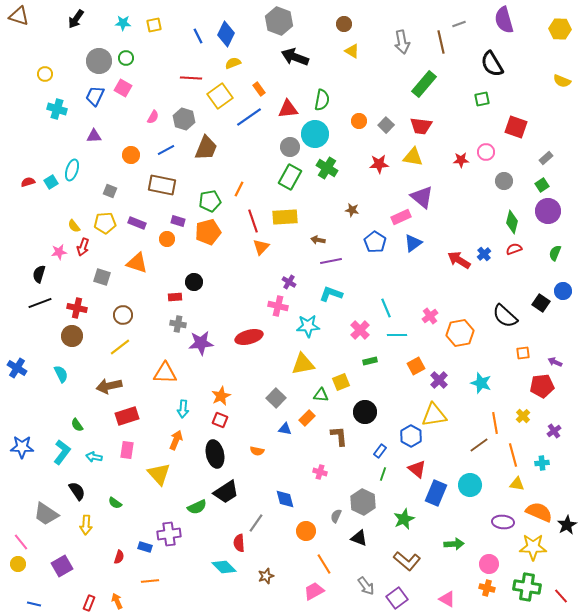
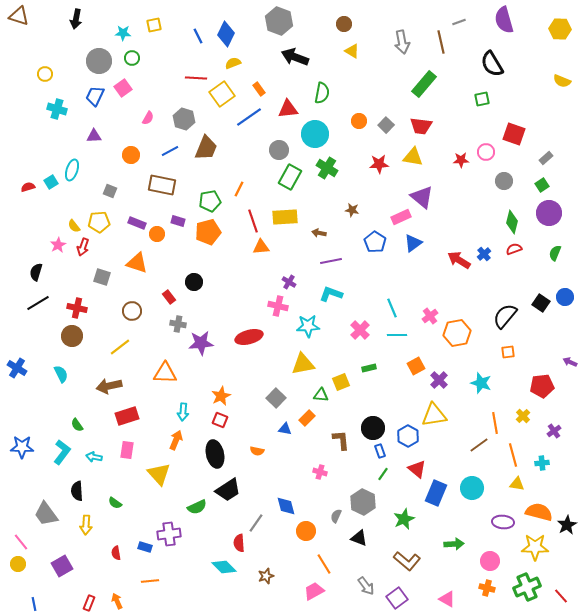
black arrow at (76, 19): rotated 24 degrees counterclockwise
cyan star at (123, 23): moved 10 px down
gray line at (459, 24): moved 2 px up
green circle at (126, 58): moved 6 px right
red line at (191, 78): moved 5 px right
pink square at (123, 88): rotated 24 degrees clockwise
yellow square at (220, 96): moved 2 px right, 2 px up
green semicircle at (322, 100): moved 7 px up
pink semicircle at (153, 117): moved 5 px left, 1 px down
red square at (516, 127): moved 2 px left, 7 px down
gray circle at (290, 147): moved 11 px left, 3 px down
blue line at (166, 150): moved 4 px right, 1 px down
red semicircle at (28, 182): moved 5 px down
purple circle at (548, 211): moved 1 px right, 2 px down
yellow pentagon at (105, 223): moved 6 px left, 1 px up
orange circle at (167, 239): moved 10 px left, 5 px up
brown arrow at (318, 240): moved 1 px right, 7 px up
orange triangle at (261, 247): rotated 42 degrees clockwise
pink star at (59, 252): moved 1 px left, 7 px up; rotated 21 degrees counterclockwise
black semicircle at (39, 274): moved 3 px left, 2 px up
blue circle at (563, 291): moved 2 px right, 6 px down
red rectangle at (175, 297): moved 6 px left; rotated 56 degrees clockwise
black line at (40, 303): moved 2 px left; rotated 10 degrees counterclockwise
cyan line at (386, 308): moved 6 px right
brown circle at (123, 315): moved 9 px right, 4 px up
black semicircle at (505, 316): rotated 88 degrees clockwise
orange hexagon at (460, 333): moved 3 px left
orange square at (523, 353): moved 15 px left, 1 px up
green rectangle at (370, 361): moved 1 px left, 7 px down
purple arrow at (555, 362): moved 15 px right
cyan arrow at (183, 409): moved 3 px down
black circle at (365, 412): moved 8 px right, 16 px down
brown L-shape at (339, 436): moved 2 px right, 4 px down
blue hexagon at (411, 436): moved 3 px left
blue rectangle at (380, 451): rotated 56 degrees counterclockwise
green line at (383, 474): rotated 16 degrees clockwise
cyan circle at (470, 485): moved 2 px right, 3 px down
black semicircle at (77, 491): rotated 150 degrees counterclockwise
black trapezoid at (226, 492): moved 2 px right, 2 px up
blue diamond at (285, 499): moved 1 px right, 7 px down
orange semicircle at (539, 512): rotated 8 degrees counterclockwise
gray trapezoid at (46, 514): rotated 20 degrees clockwise
yellow star at (533, 547): moved 2 px right
red semicircle at (119, 557): moved 3 px left, 4 px up; rotated 152 degrees clockwise
pink circle at (489, 564): moved 1 px right, 3 px up
green cross at (527, 587): rotated 32 degrees counterclockwise
blue line at (34, 604): rotated 64 degrees clockwise
